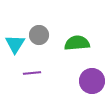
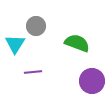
gray circle: moved 3 px left, 9 px up
green semicircle: rotated 25 degrees clockwise
purple line: moved 1 px right, 1 px up
